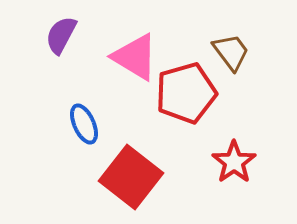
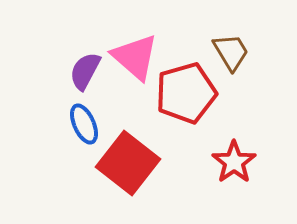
purple semicircle: moved 24 px right, 36 px down
brown trapezoid: rotated 6 degrees clockwise
pink triangle: rotated 10 degrees clockwise
red square: moved 3 px left, 14 px up
